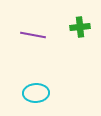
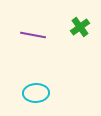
green cross: rotated 30 degrees counterclockwise
